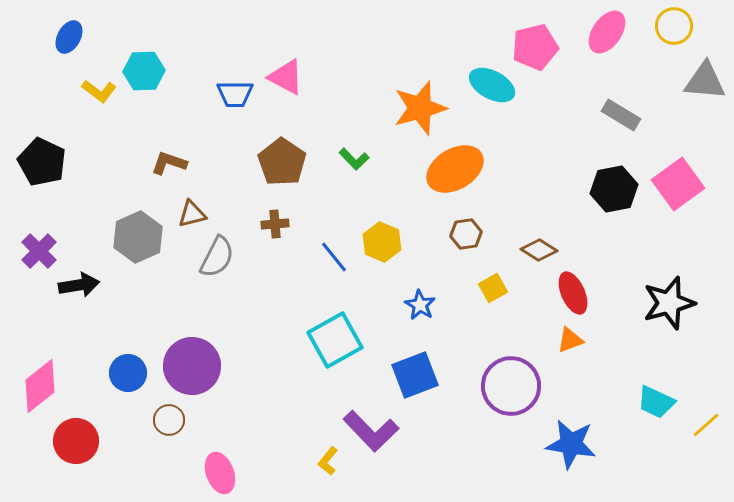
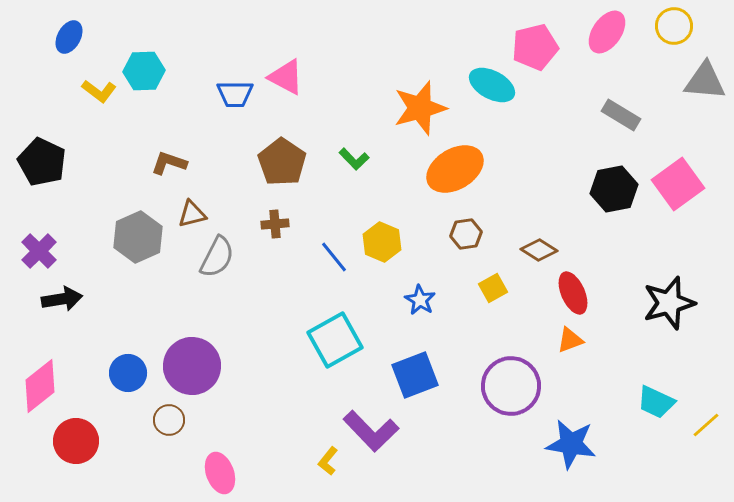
black arrow at (79, 285): moved 17 px left, 14 px down
blue star at (420, 305): moved 5 px up
